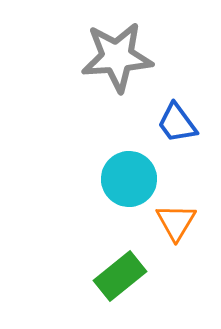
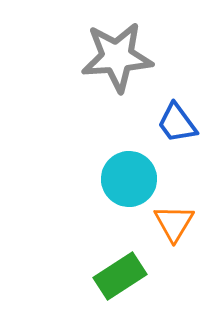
orange triangle: moved 2 px left, 1 px down
green rectangle: rotated 6 degrees clockwise
